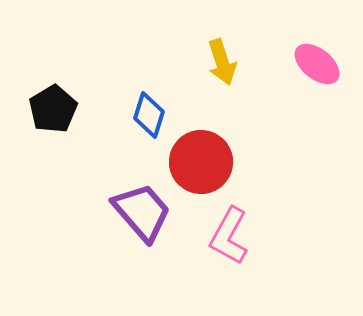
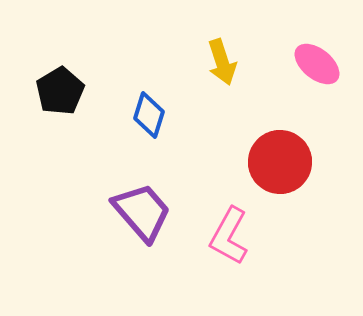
black pentagon: moved 7 px right, 18 px up
red circle: moved 79 px right
